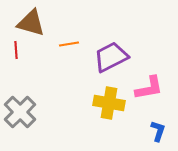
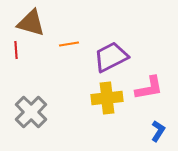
yellow cross: moved 2 px left, 5 px up; rotated 16 degrees counterclockwise
gray cross: moved 11 px right
blue L-shape: rotated 15 degrees clockwise
